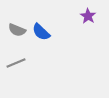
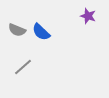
purple star: rotated 14 degrees counterclockwise
gray line: moved 7 px right, 4 px down; rotated 18 degrees counterclockwise
